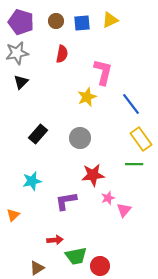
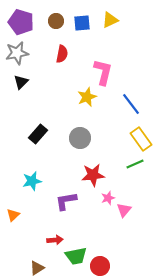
green line: moved 1 px right; rotated 24 degrees counterclockwise
